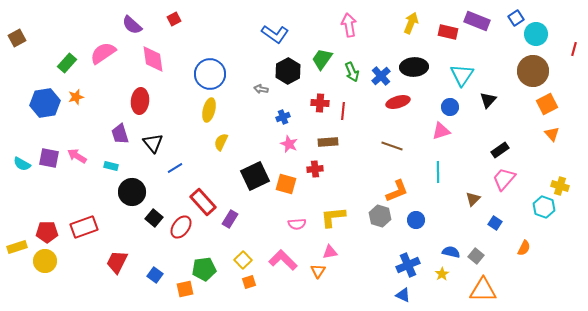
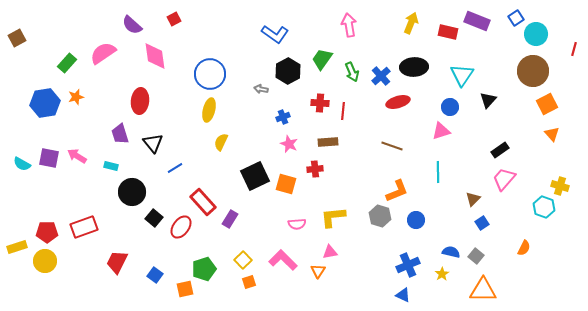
pink diamond at (153, 59): moved 2 px right, 3 px up
blue square at (495, 223): moved 13 px left; rotated 24 degrees clockwise
green pentagon at (204, 269): rotated 10 degrees counterclockwise
